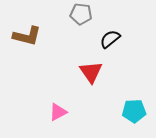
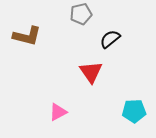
gray pentagon: rotated 20 degrees counterclockwise
